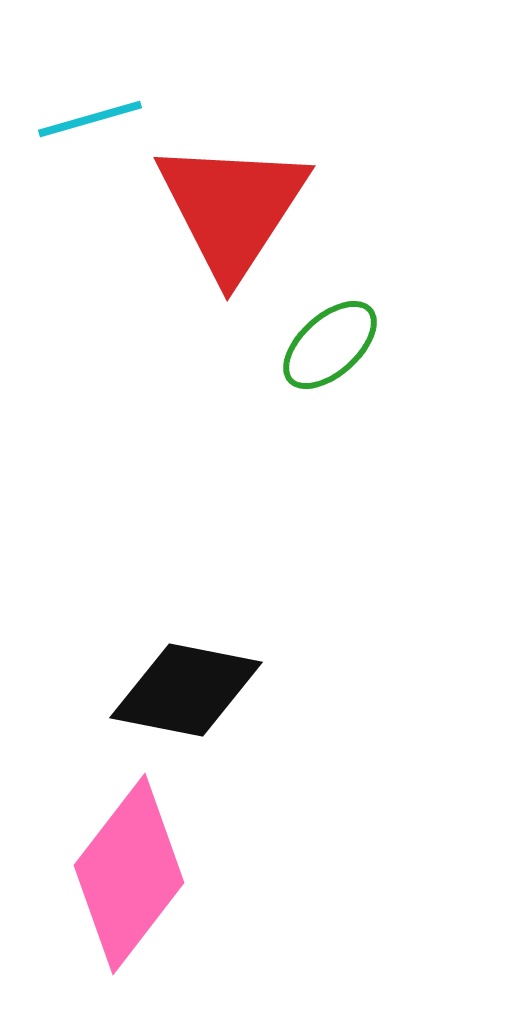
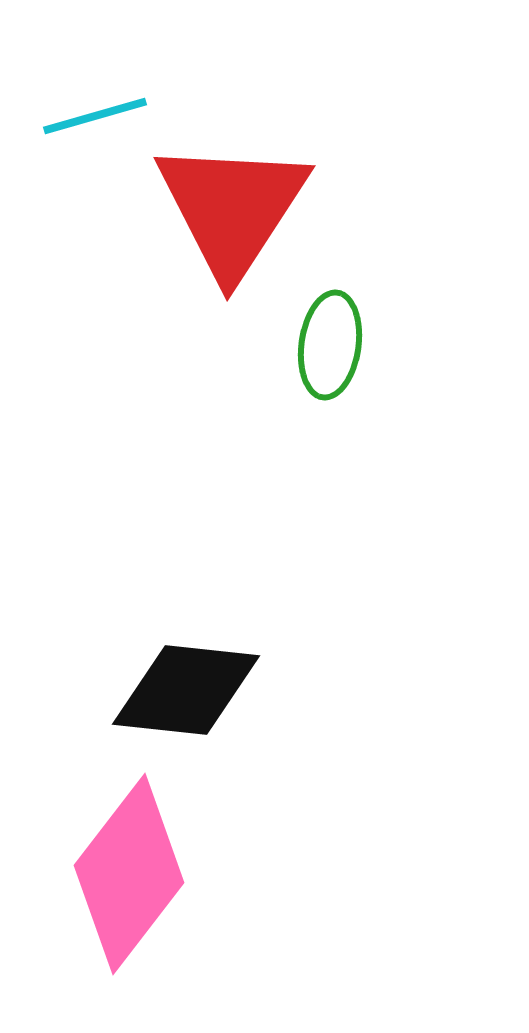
cyan line: moved 5 px right, 3 px up
green ellipse: rotated 40 degrees counterclockwise
black diamond: rotated 5 degrees counterclockwise
